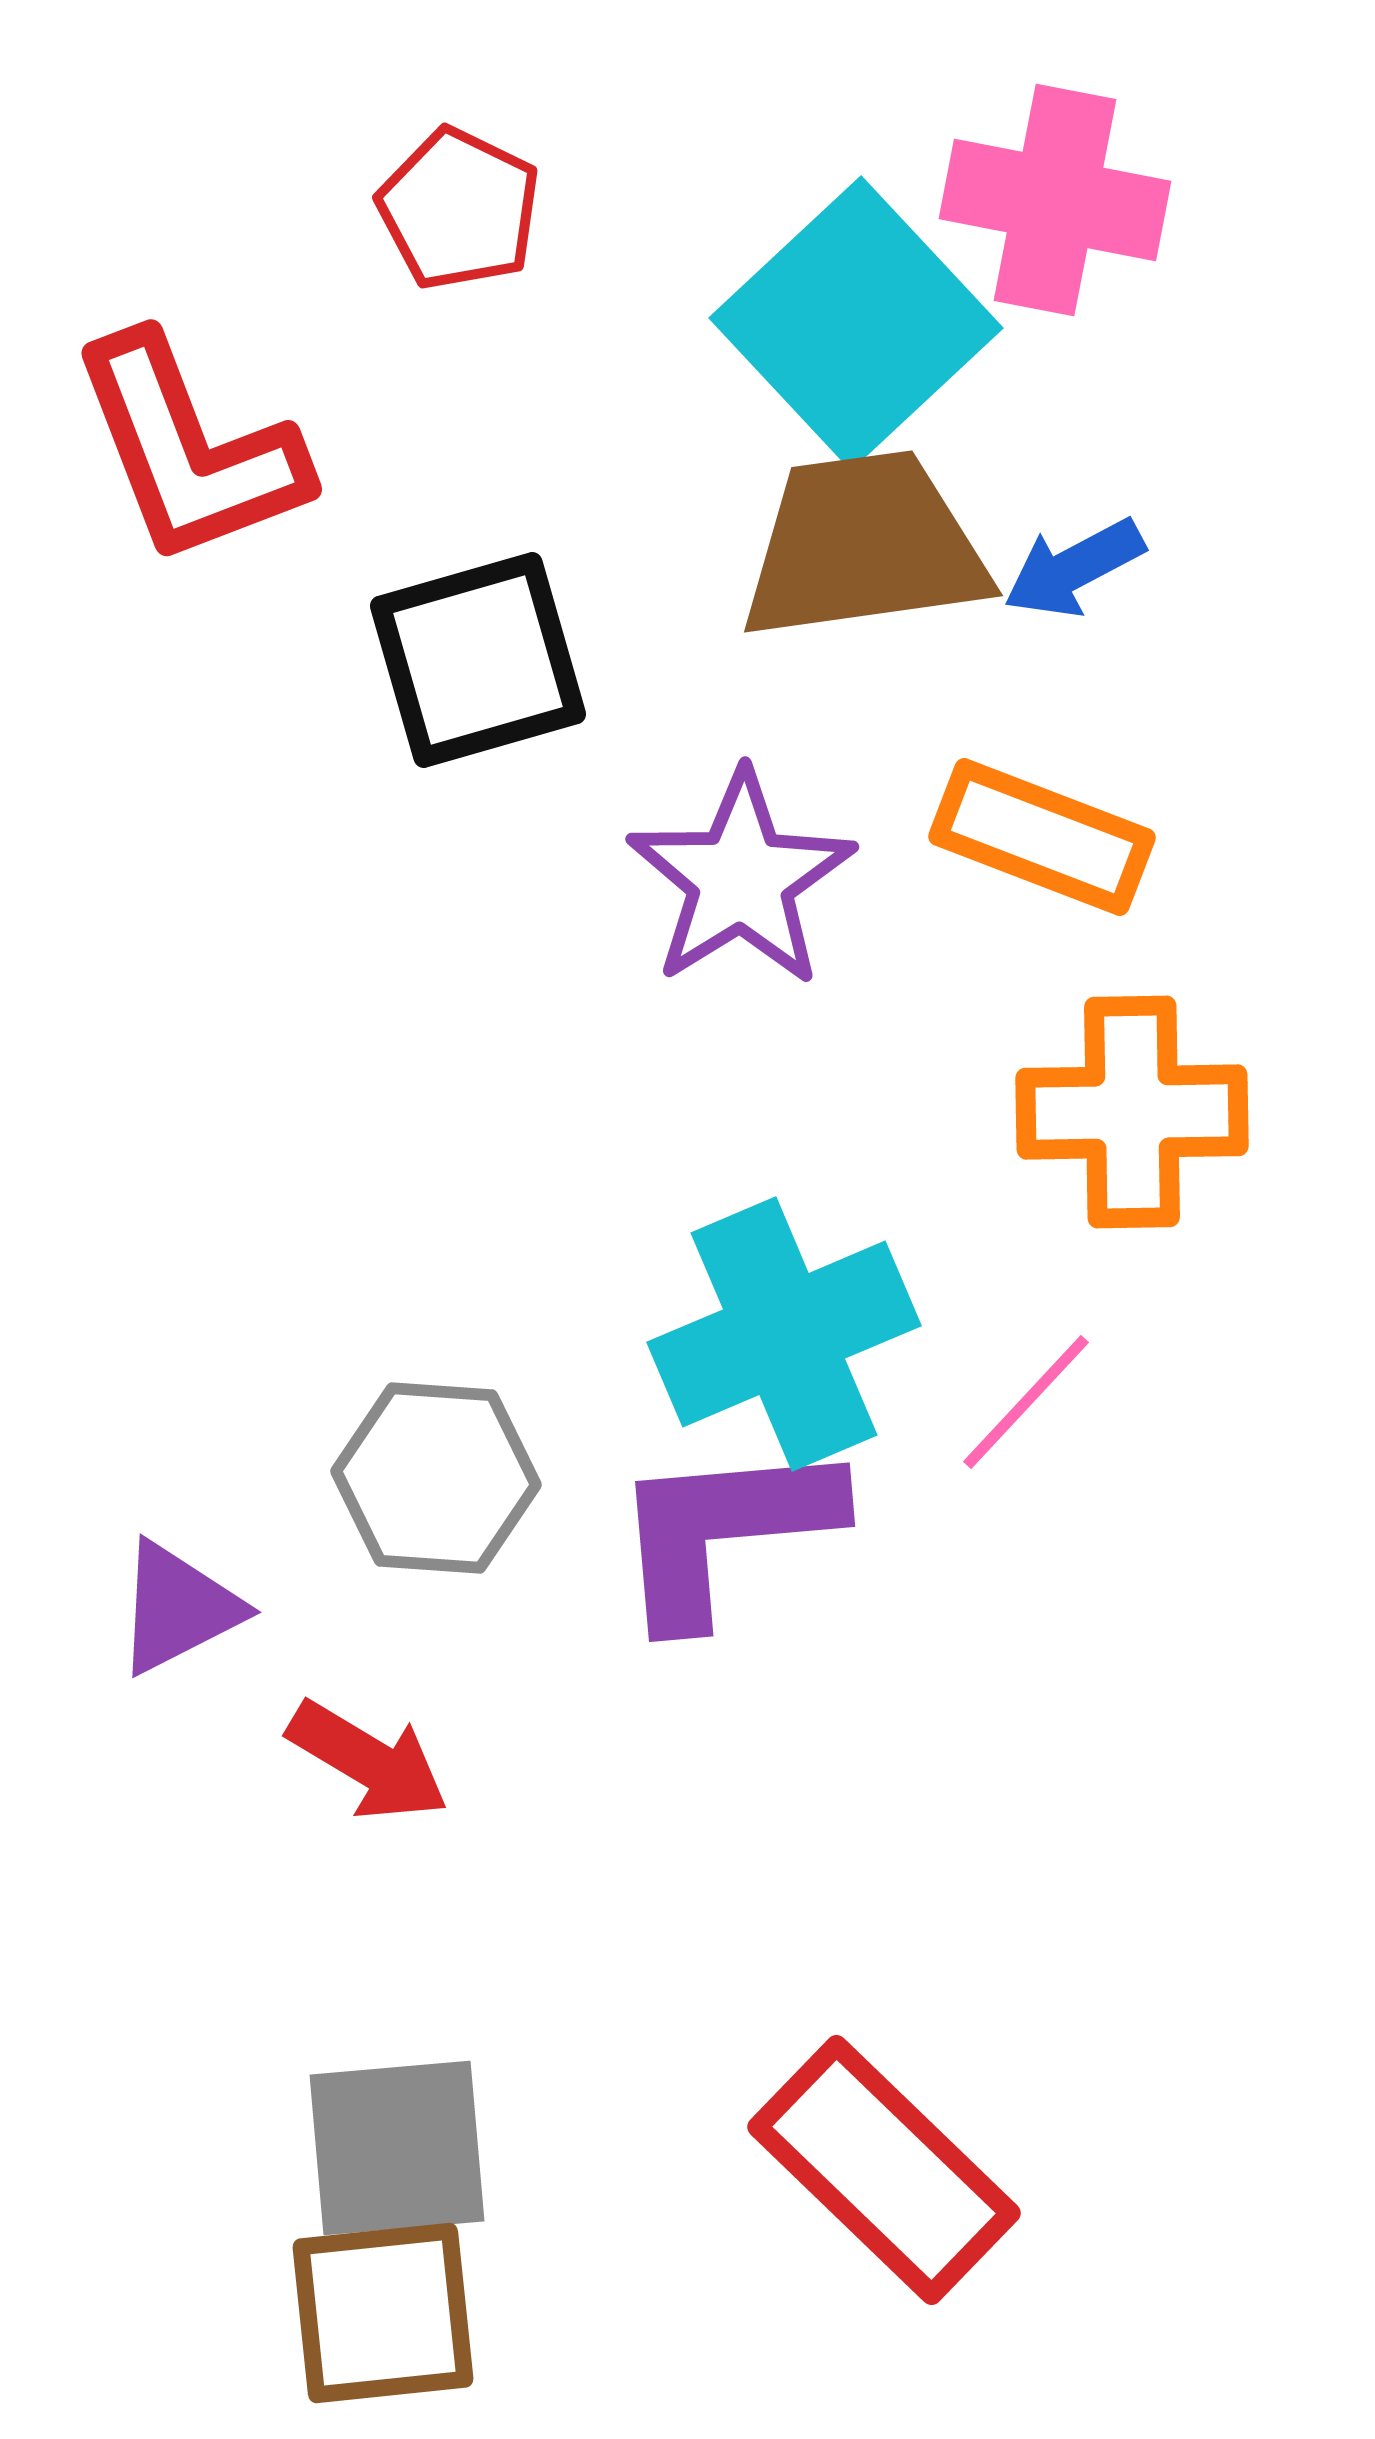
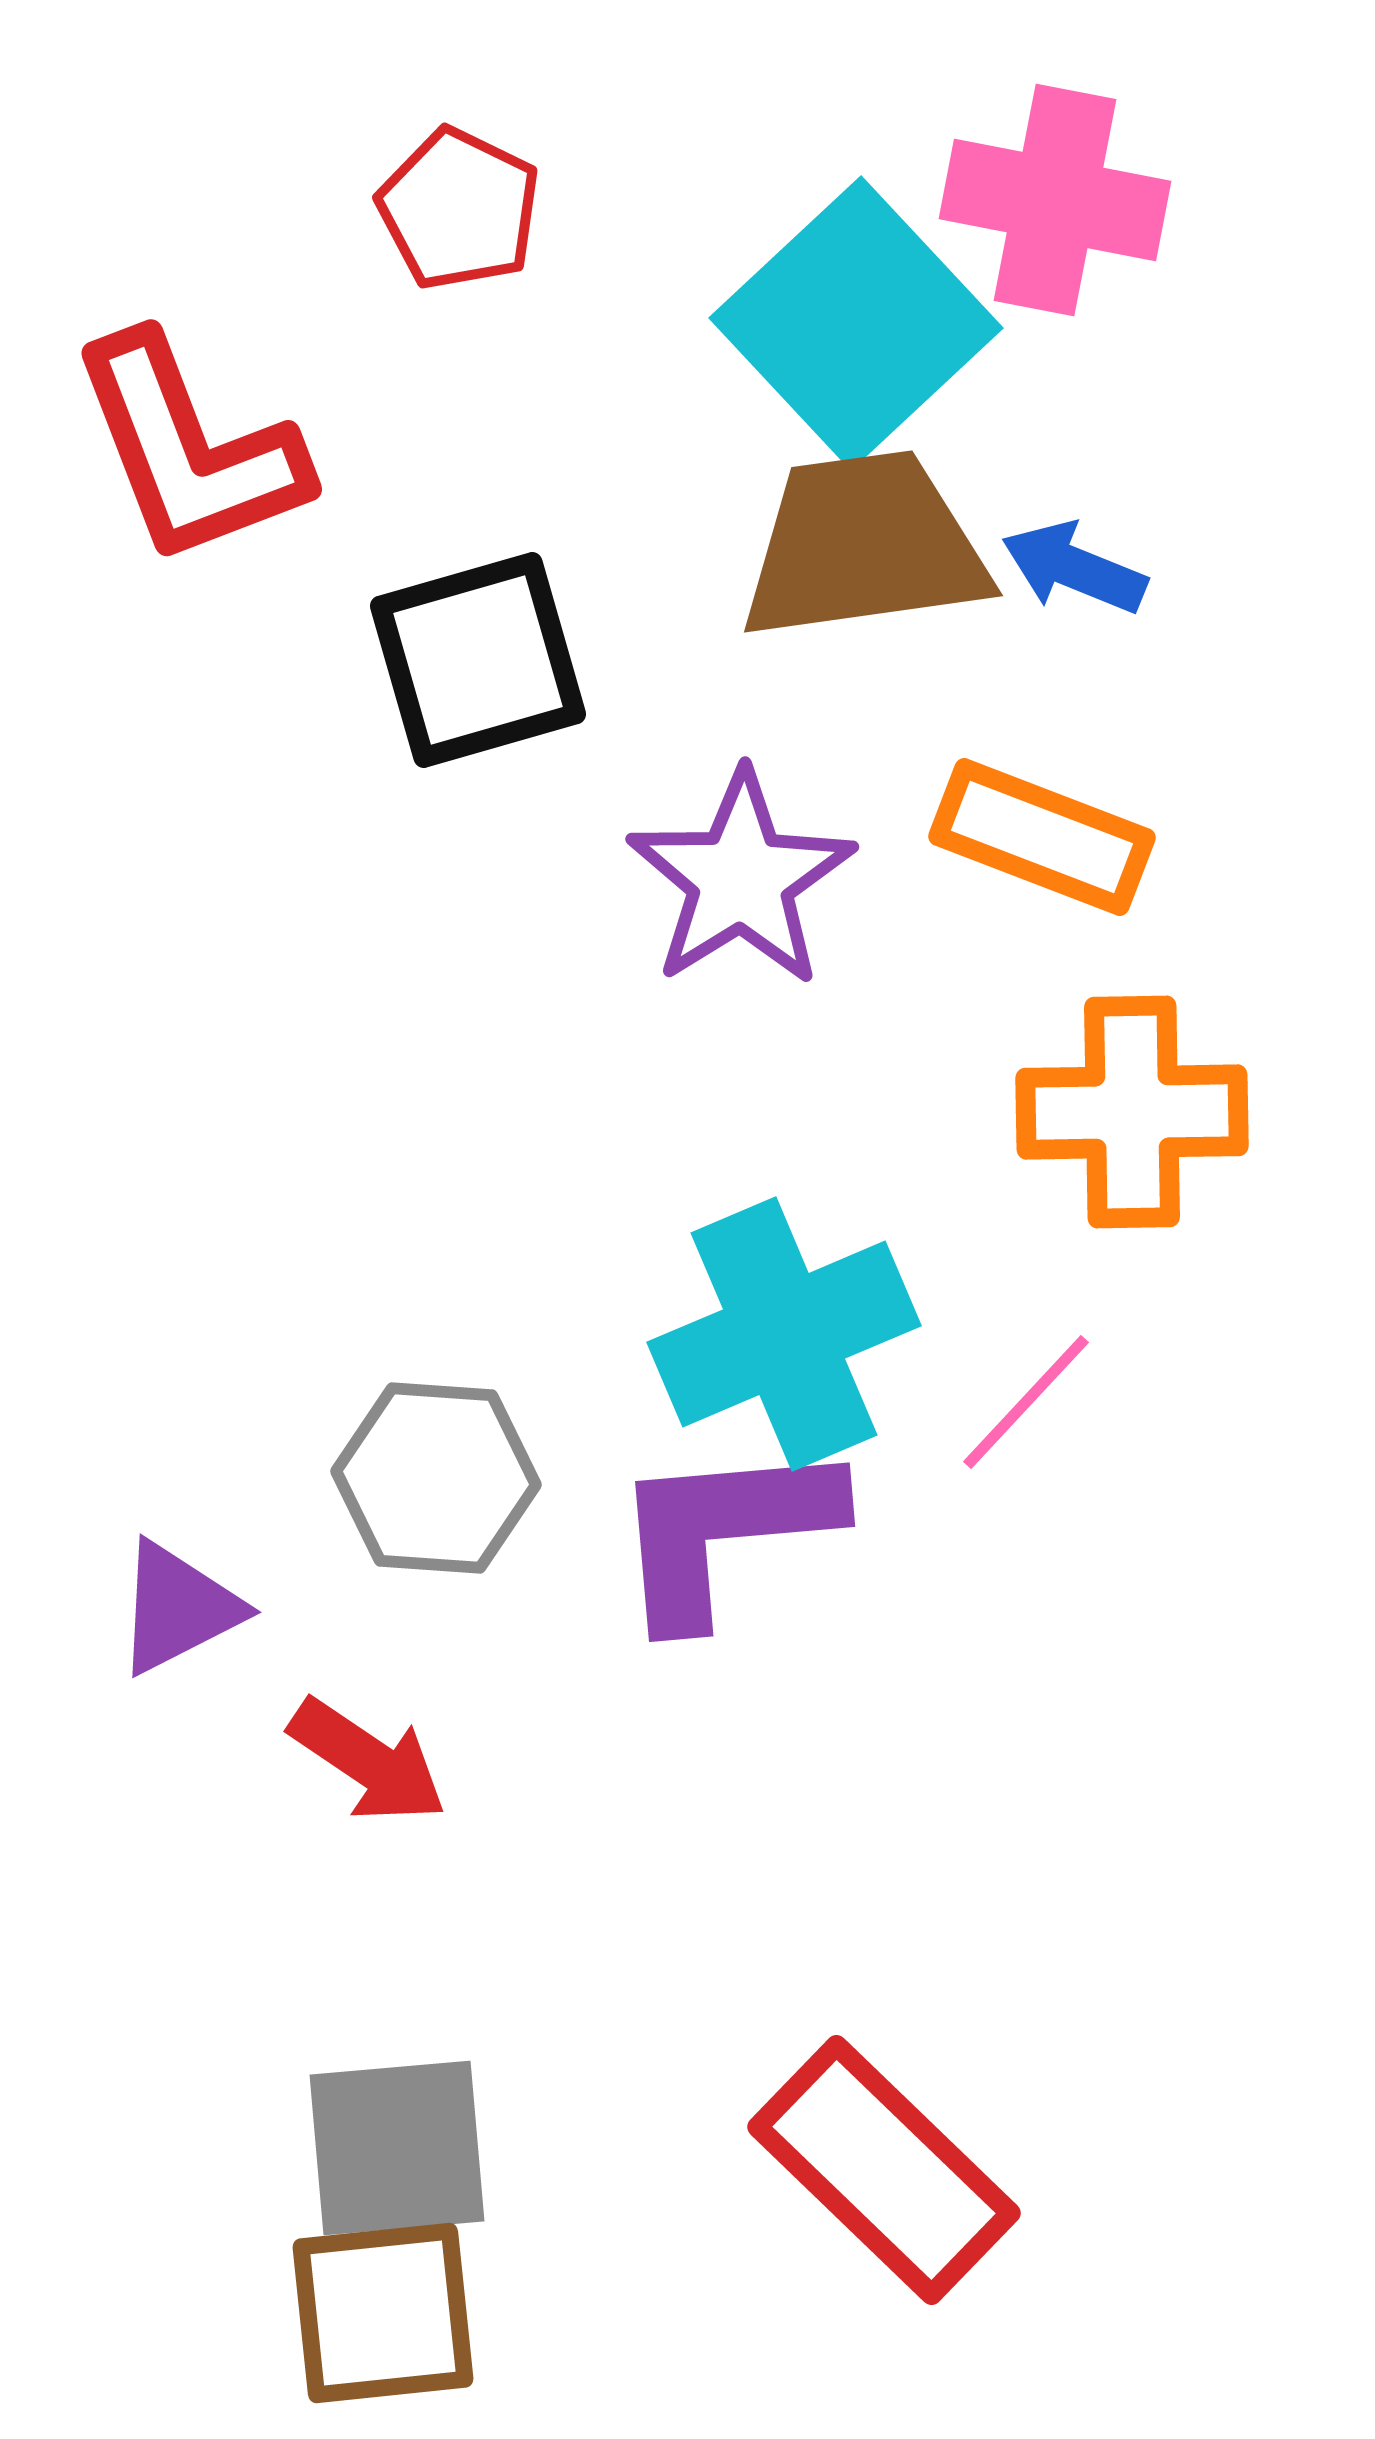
blue arrow: rotated 50 degrees clockwise
red arrow: rotated 3 degrees clockwise
